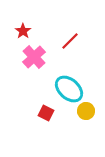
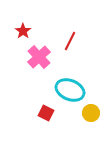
red line: rotated 18 degrees counterclockwise
pink cross: moved 5 px right
cyan ellipse: moved 1 px right, 1 px down; rotated 20 degrees counterclockwise
yellow circle: moved 5 px right, 2 px down
